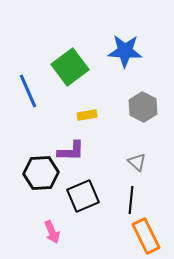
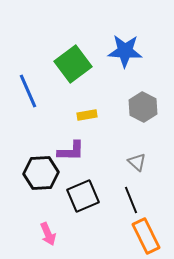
green square: moved 3 px right, 3 px up
black line: rotated 28 degrees counterclockwise
pink arrow: moved 4 px left, 2 px down
